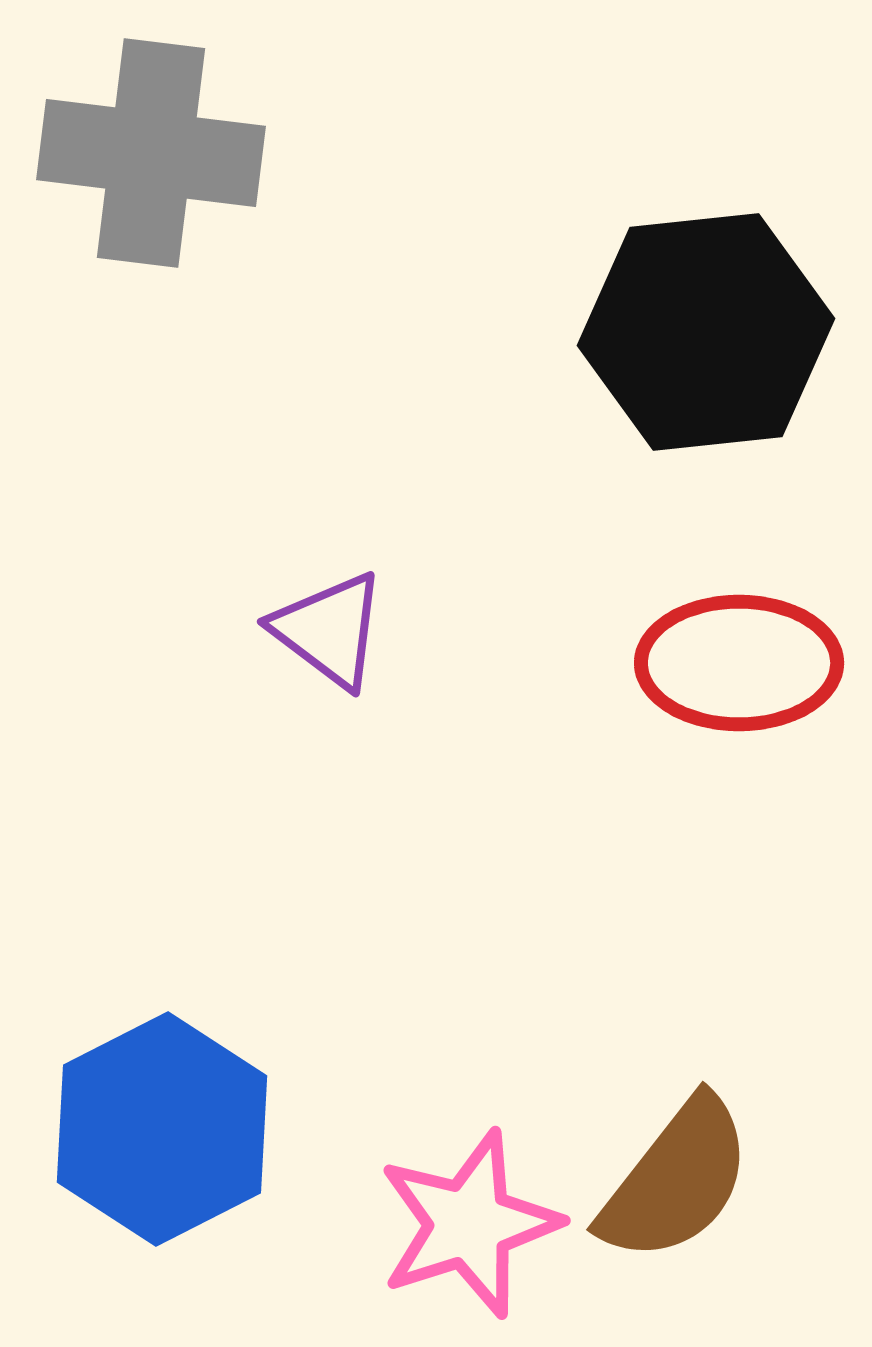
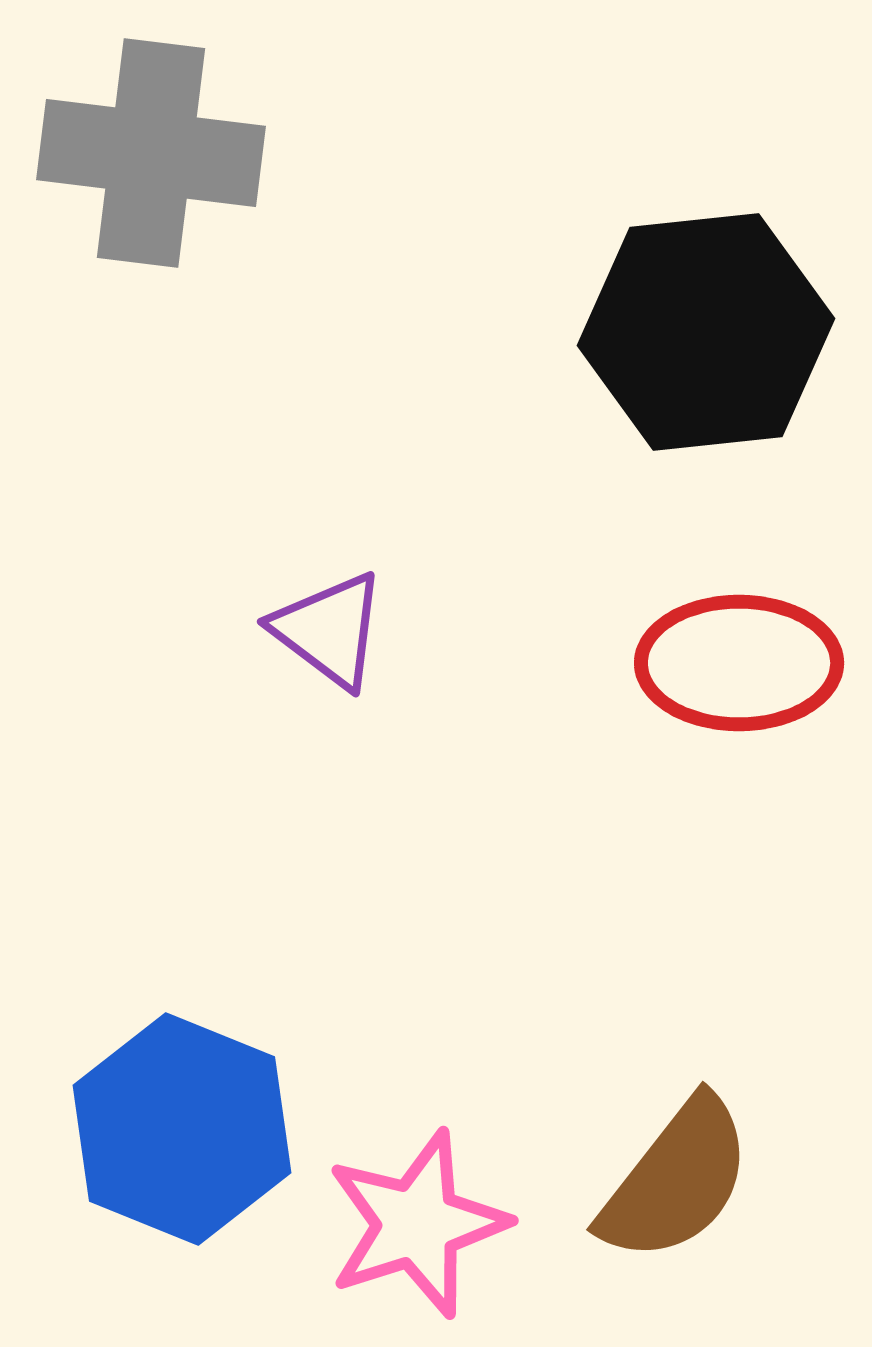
blue hexagon: moved 20 px right; rotated 11 degrees counterclockwise
pink star: moved 52 px left
